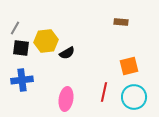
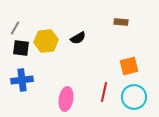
black semicircle: moved 11 px right, 15 px up
